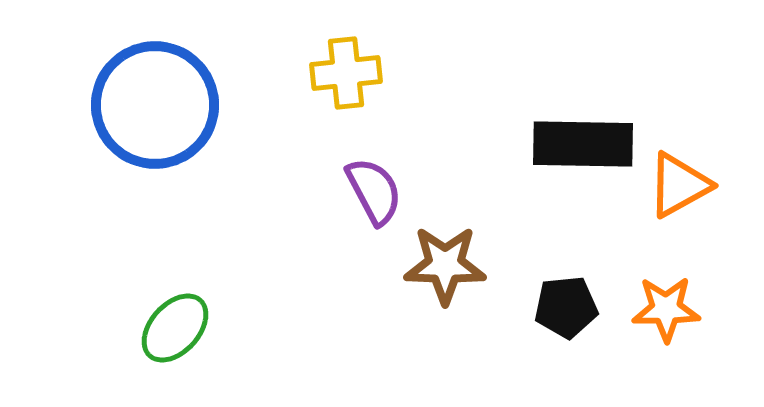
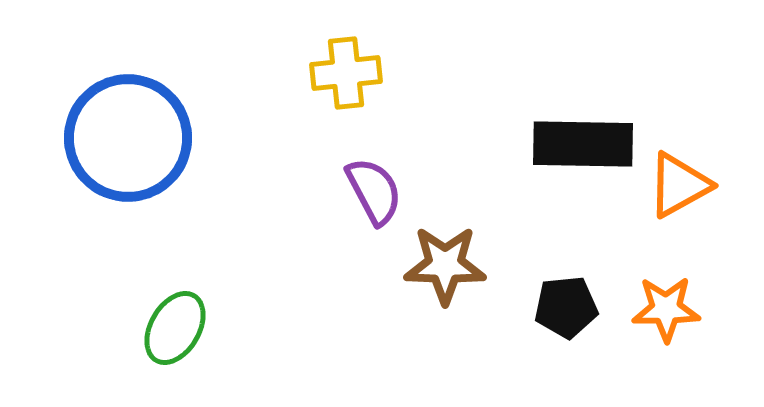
blue circle: moved 27 px left, 33 px down
green ellipse: rotated 12 degrees counterclockwise
